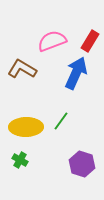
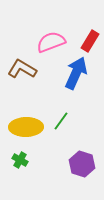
pink semicircle: moved 1 px left, 1 px down
